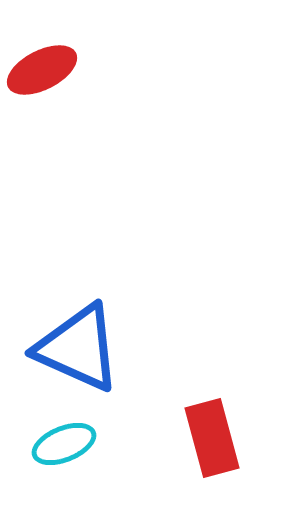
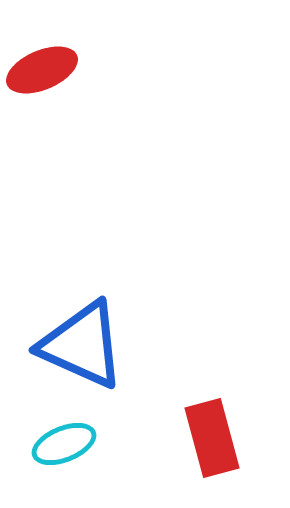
red ellipse: rotated 4 degrees clockwise
blue triangle: moved 4 px right, 3 px up
